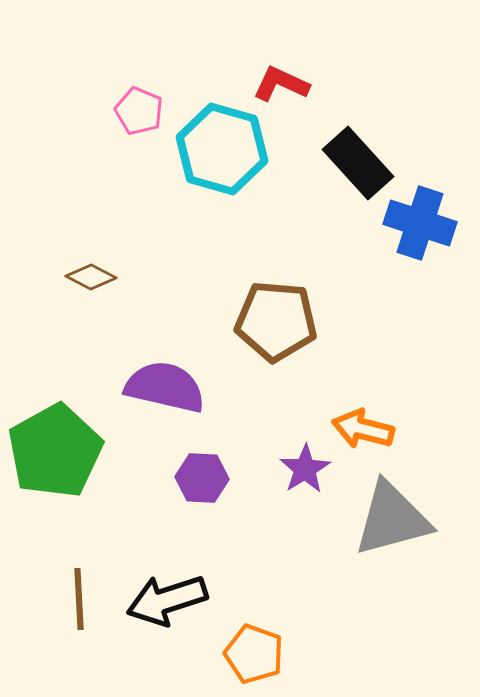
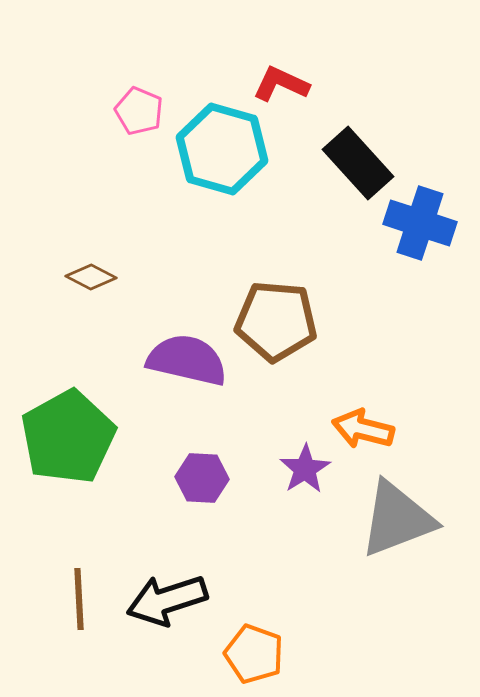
purple semicircle: moved 22 px right, 27 px up
green pentagon: moved 13 px right, 14 px up
gray triangle: moved 5 px right; rotated 6 degrees counterclockwise
